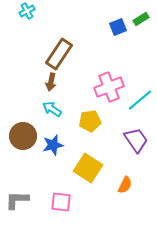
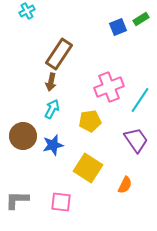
cyan line: rotated 16 degrees counterclockwise
cyan arrow: rotated 84 degrees clockwise
